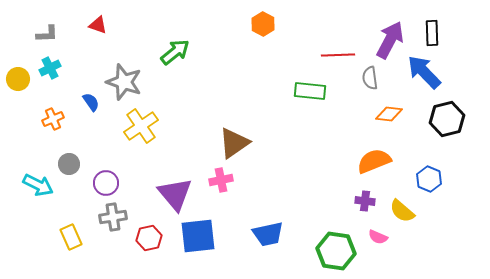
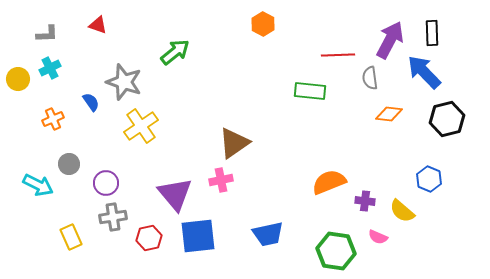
orange semicircle: moved 45 px left, 21 px down
